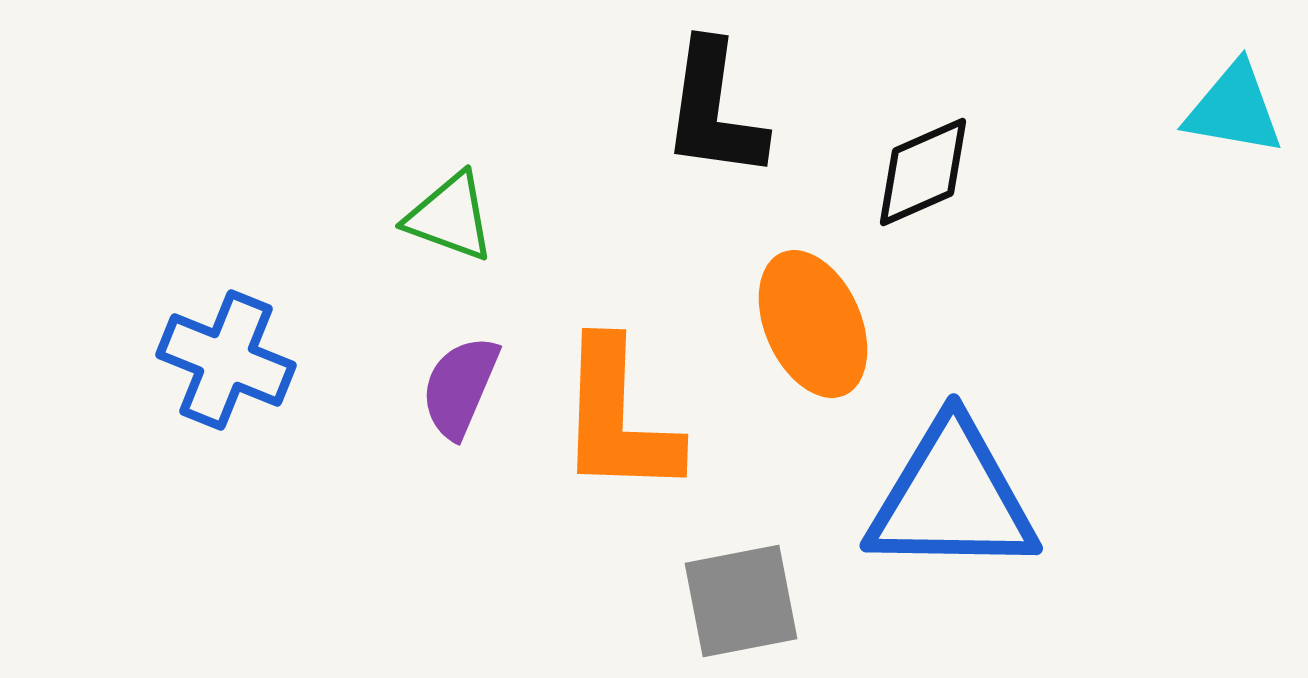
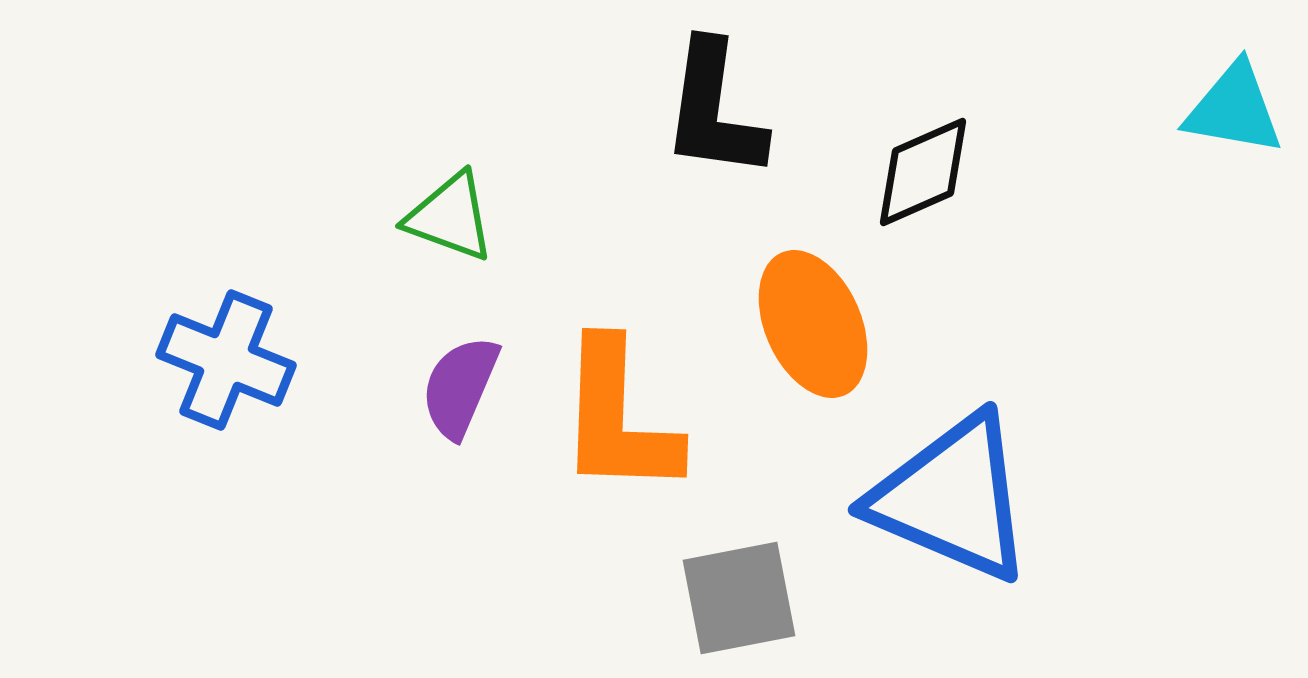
blue triangle: rotated 22 degrees clockwise
gray square: moved 2 px left, 3 px up
